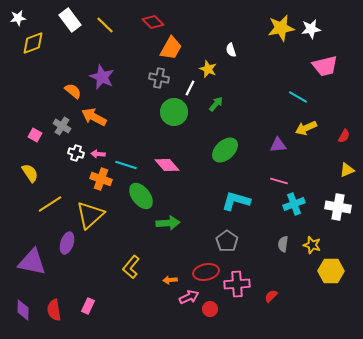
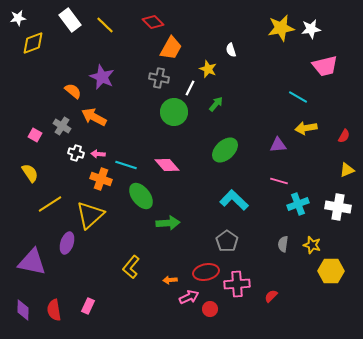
yellow arrow at (306, 128): rotated 15 degrees clockwise
cyan L-shape at (236, 201): moved 2 px left, 1 px up; rotated 28 degrees clockwise
cyan cross at (294, 204): moved 4 px right
